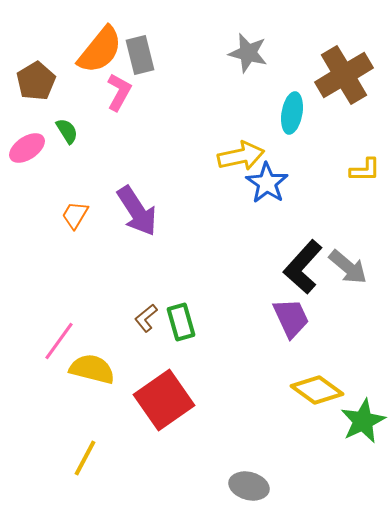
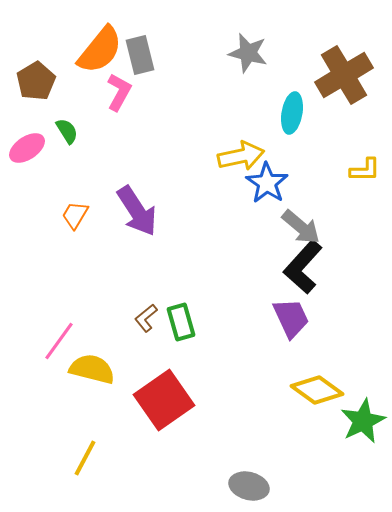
gray arrow: moved 47 px left, 40 px up
